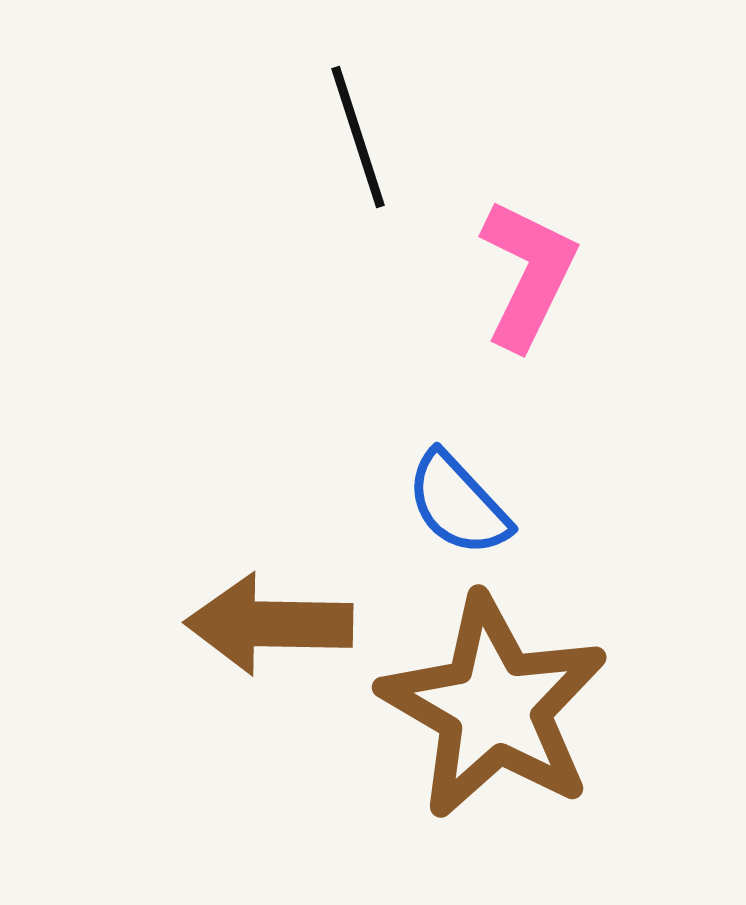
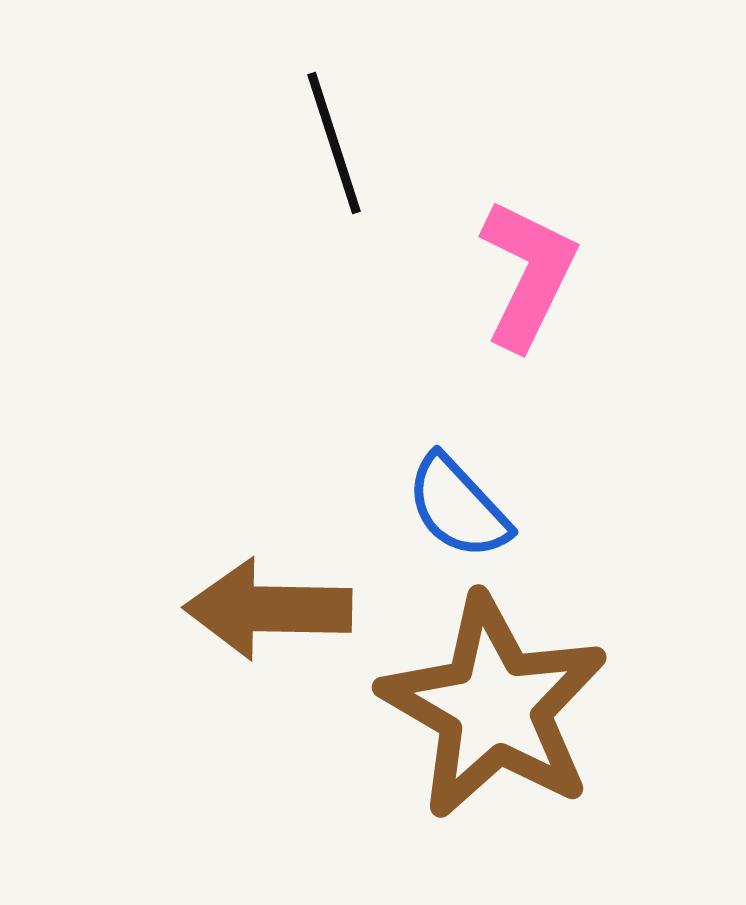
black line: moved 24 px left, 6 px down
blue semicircle: moved 3 px down
brown arrow: moved 1 px left, 15 px up
